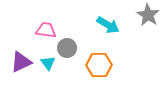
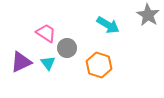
pink trapezoid: moved 3 px down; rotated 25 degrees clockwise
orange hexagon: rotated 20 degrees clockwise
